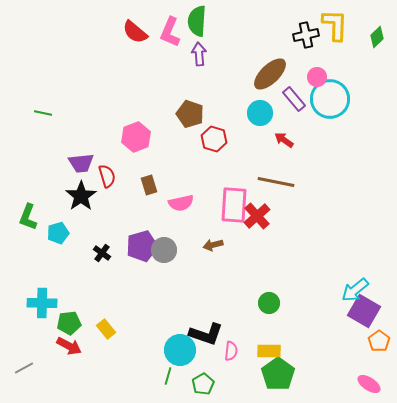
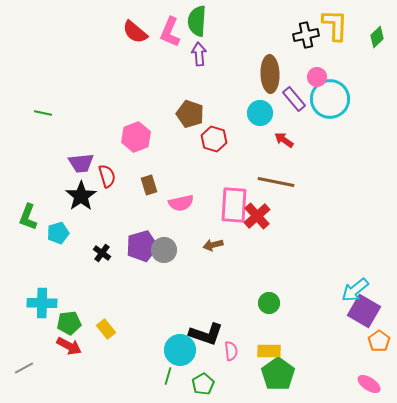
brown ellipse at (270, 74): rotated 48 degrees counterclockwise
pink semicircle at (231, 351): rotated 12 degrees counterclockwise
